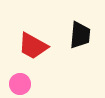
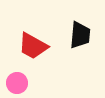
pink circle: moved 3 px left, 1 px up
